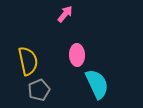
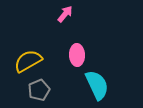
yellow semicircle: rotated 108 degrees counterclockwise
cyan semicircle: moved 1 px down
